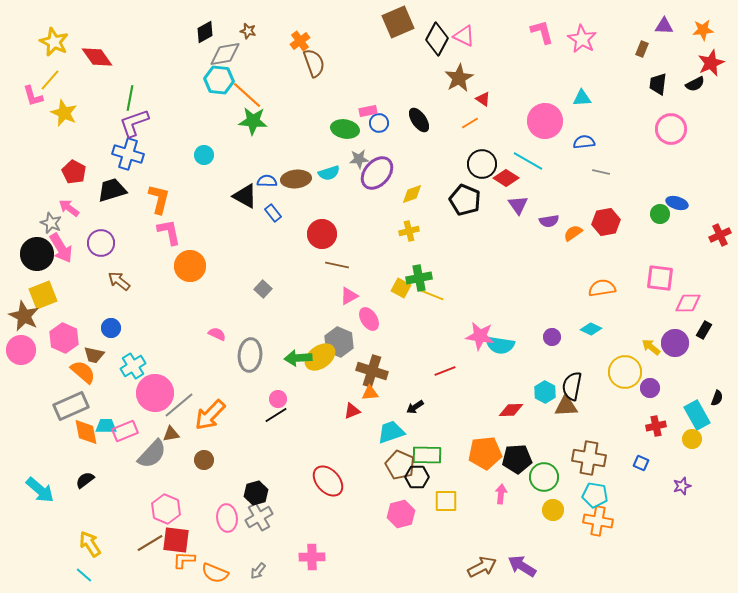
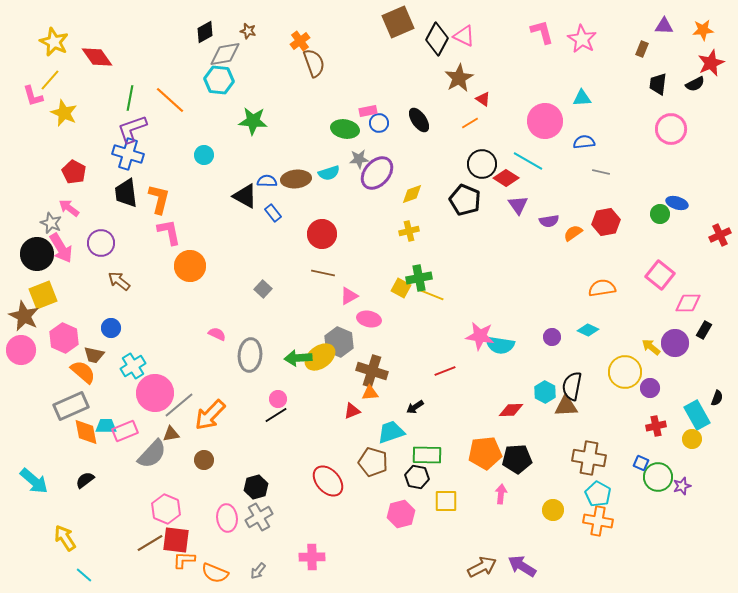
orange line at (247, 95): moved 77 px left, 5 px down
purple L-shape at (134, 123): moved 2 px left, 6 px down
black trapezoid at (112, 190): moved 14 px right, 3 px down; rotated 80 degrees counterclockwise
brown line at (337, 265): moved 14 px left, 8 px down
pink square at (660, 278): moved 3 px up; rotated 32 degrees clockwise
pink ellipse at (369, 319): rotated 45 degrees counterclockwise
cyan diamond at (591, 329): moved 3 px left, 1 px down
brown pentagon at (400, 465): moved 27 px left, 3 px up; rotated 8 degrees counterclockwise
black hexagon at (417, 477): rotated 10 degrees clockwise
green circle at (544, 477): moved 114 px right
cyan arrow at (40, 490): moved 6 px left, 9 px up
black hexagon at (256, 493): moved 6 px up
cyan pentagon at (595, 495): moved 3 px right, 1 px up; rotated 20 degrees clockwise
yellow arrow at (90, 544): moved 25 px left, 6 px up
